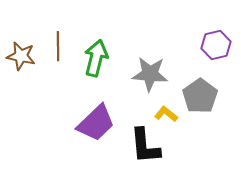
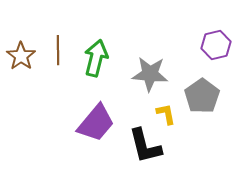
brown line: moved 4 px down
brown star: rotated 24 degrees clockwise
gray pentagon: moved 2 px right
yellow L-shape: rotated 40 degrees clockwise
purple trapezoid: rotated 6 degrees counterclockwise
black L-shape: rotated 9 degrees counterclockwise
